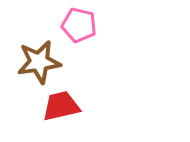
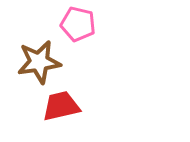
pink pentagon: moved 1 px left, 1 px up
